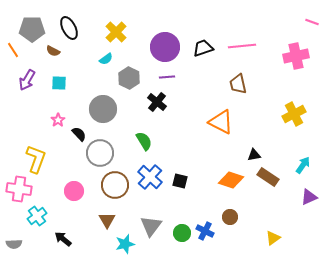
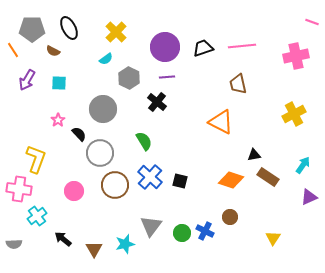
brown triangle at (107, 220): moved 13 px left, 29 px down
yellow triangle at (273, 238): rotated 21 degrees counterclockwise
